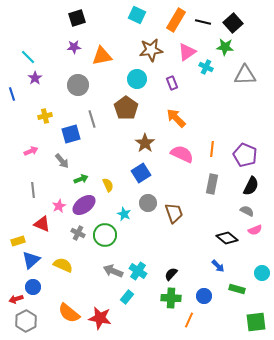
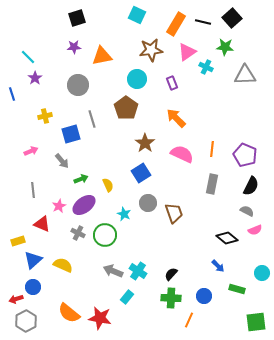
orange rectangle at (176, 20): moved 4 px down
black square at (233, 23): moved 1 px left, 5 px up
blue triangle at (31, 260): moved 2 px right
